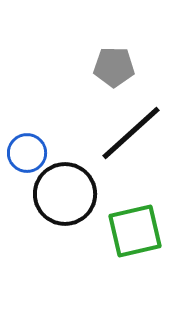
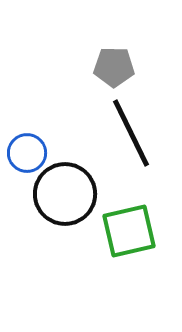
black line: rotated 74 degrees counterclockwise
green square: moved 6 px left
